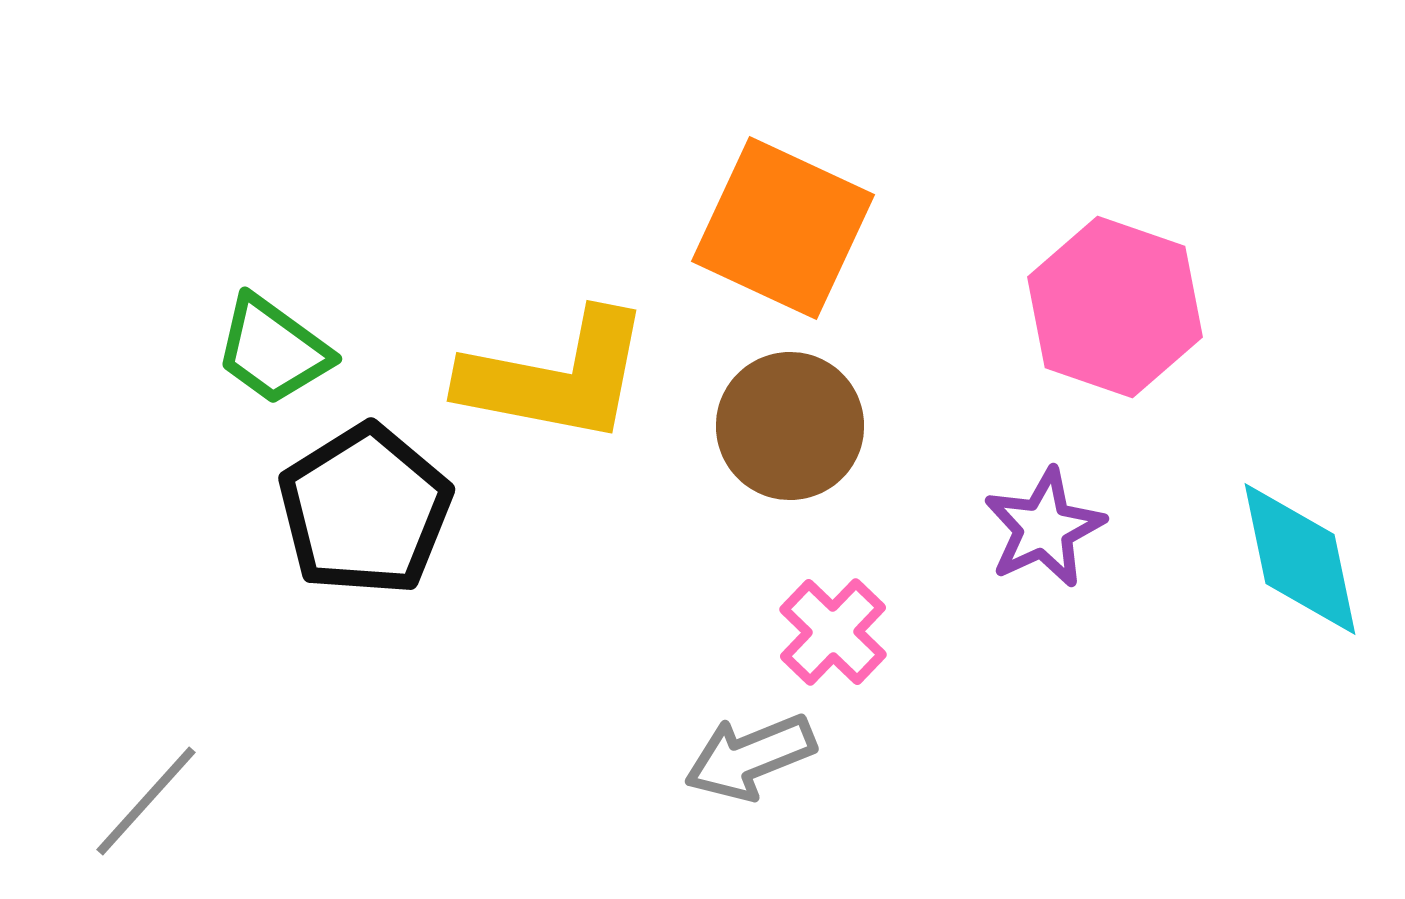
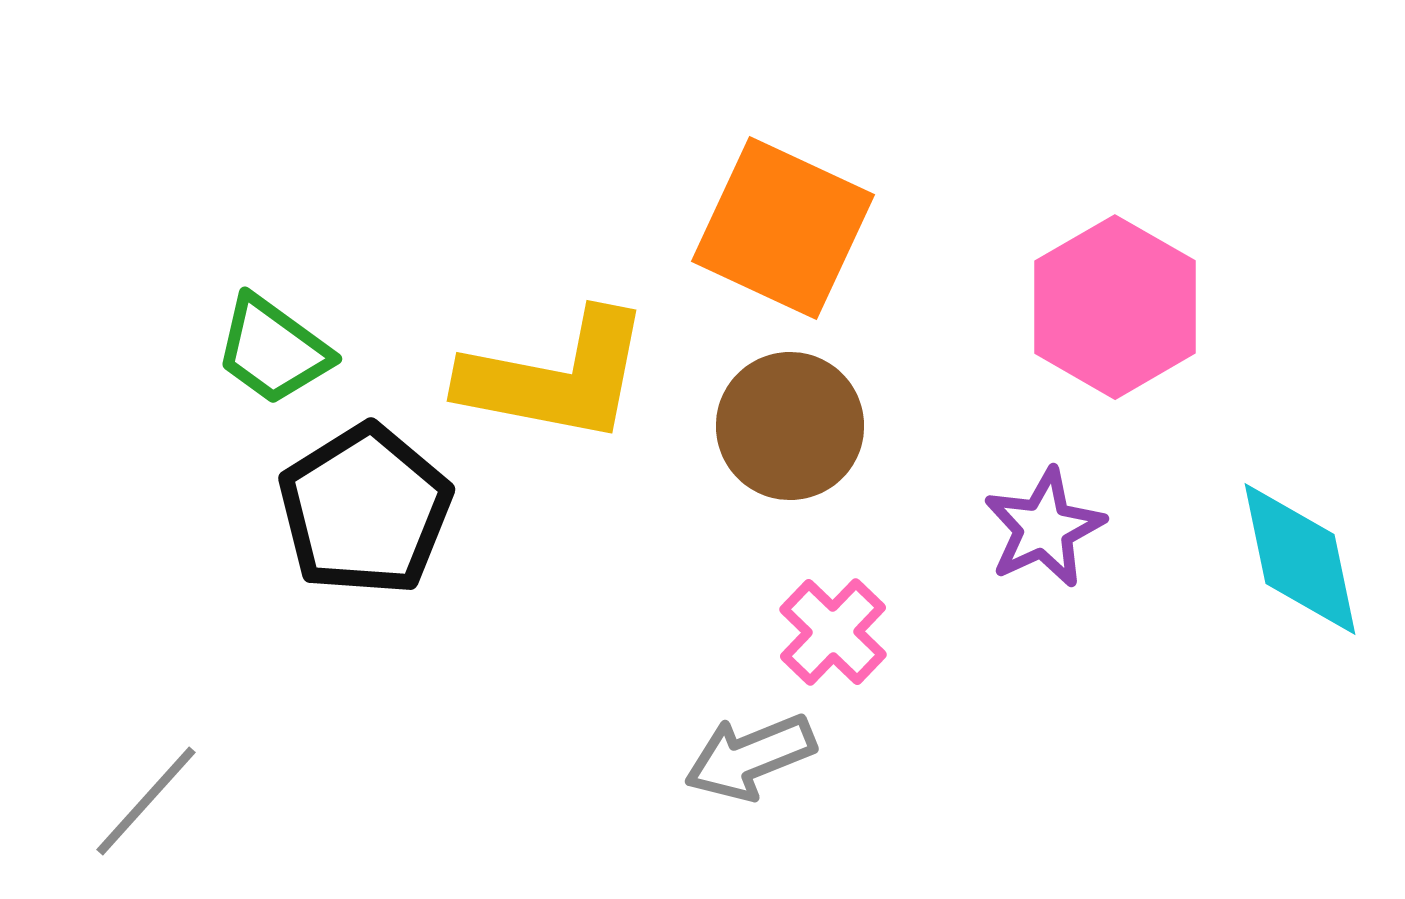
pink hexagon: rotated 11 degrees clockwise
